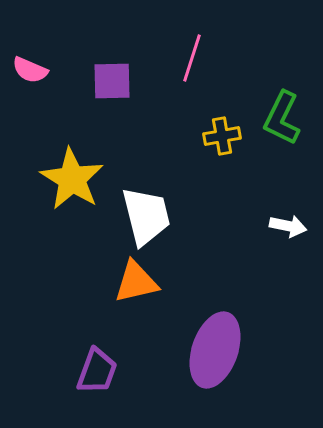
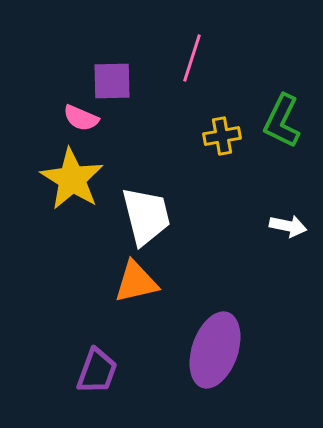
pink semicircle: moved 51 px right, 48 px down
green L-shape: moved 3 px down
